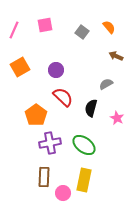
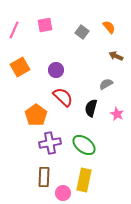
pink star: moved 4 px up
